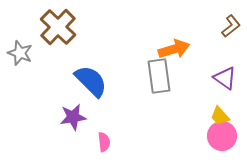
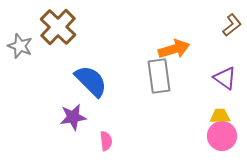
brown L-shape: moved 1 px right, 1 px up
gray star: moved 7 px up
yellow trapezoid: rotated 130 degrees clockwise
pink semicircle: moved 2 px right, 1 px up
